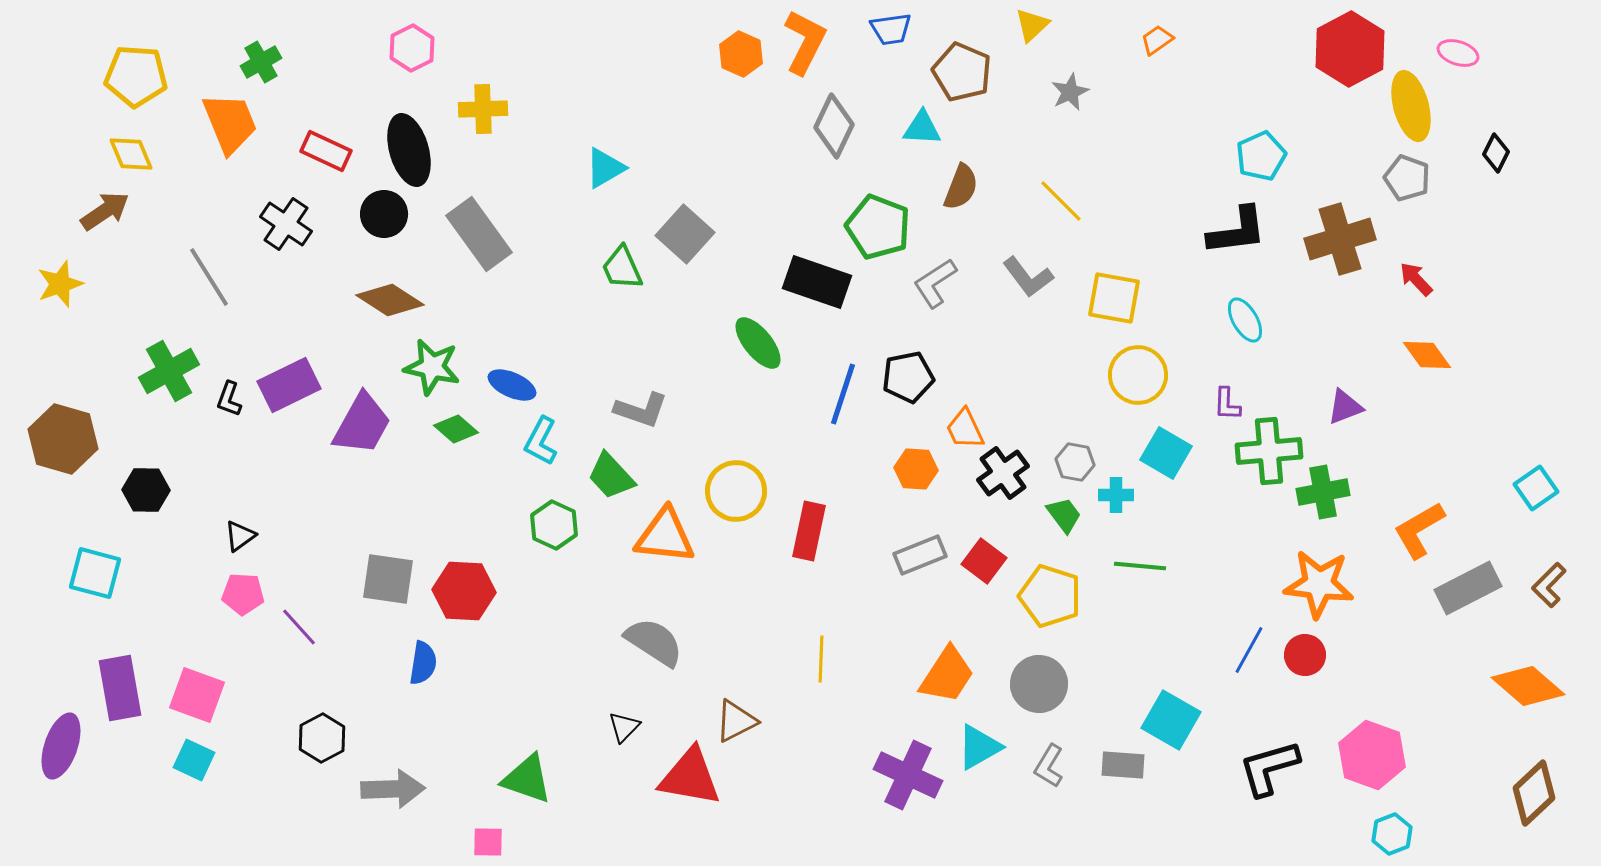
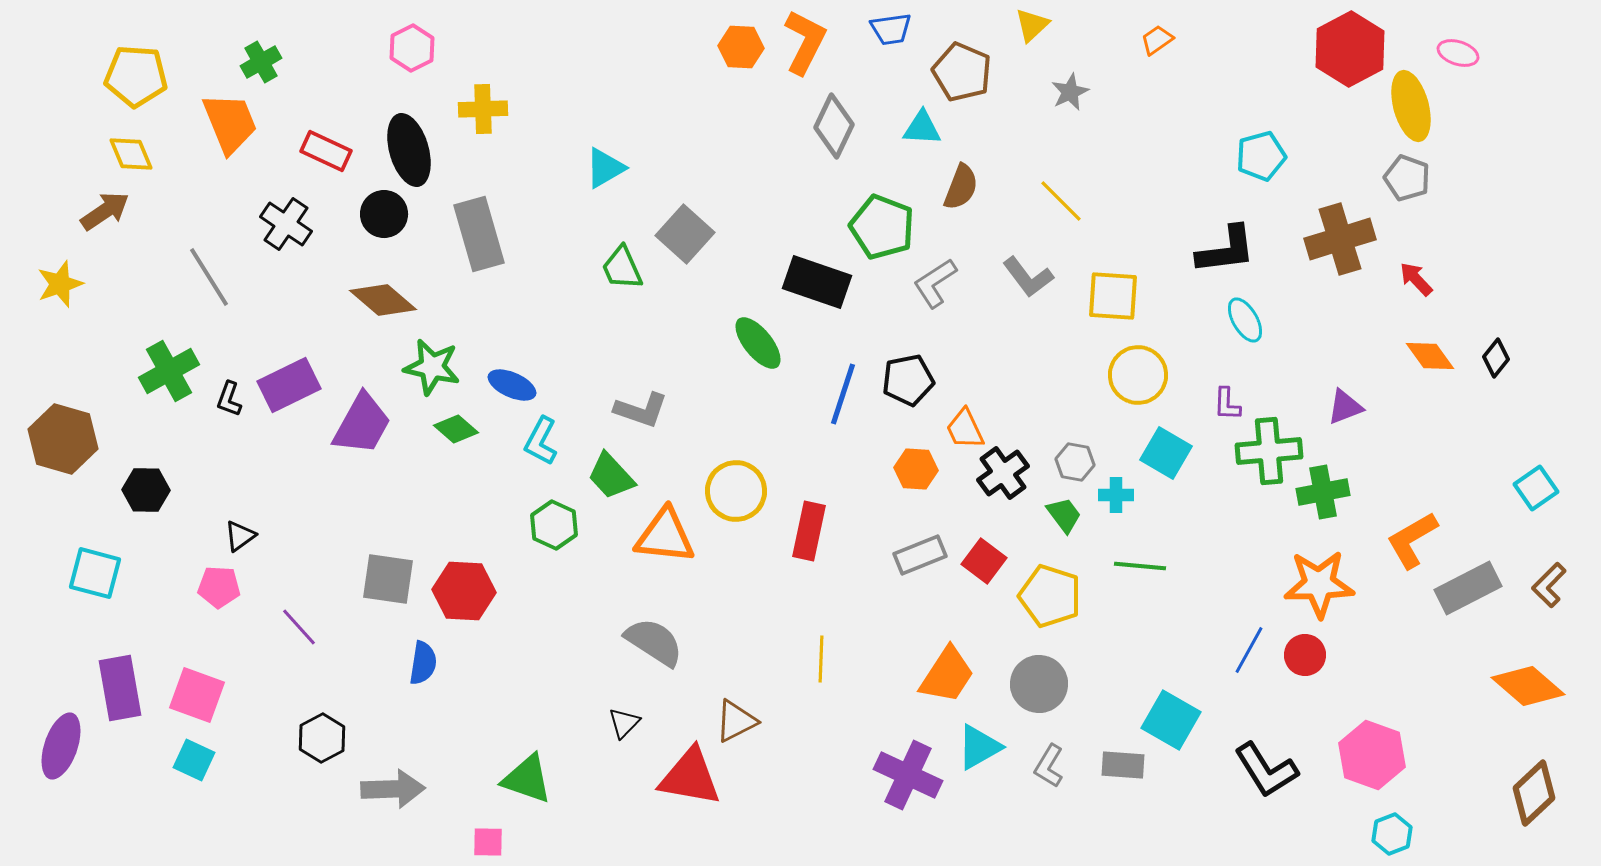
orange hexagon at (741, 54): moved 7 px up; rotated 21 degrees counterclockwise
black diamond at (1496, 153): moved 205 px down; rotated 12 degrees clockwise
cyan pentagon at (1261, 156): rotated 9 degrees clockwise
green pentagon at (878, 227): moved 4 px right
black L-shape at (1237, 231): moved 11 px left, 19 px down
gray rectangle at (479, 234): rotated 20 degrees clockwise
yellow square at (1114, 298): moved 1 px left, 2 px up; rotated 6 degrees counterclockwise
brown diamond at (390, 300): moved 7 px left; rotated 8 degrees clockwise
orange diamond at (1427, 355): moved 3 px right, 1 px down
black pentagon at (908, 377): moved 3 px down
orange L-shape at (1419, 530): moved 7 px left, 10 px down
orange star at (1319, 584): rotated 8 degrees counterclockwise
pink pentagon at (243, 594): moved 24 px left, 7 px up
black triangle at (624, 727): moved 4 px up
black L-shape at (1269, 768): moved 3 px left, 2 px down; rotated 106 degrees counterclockwise
